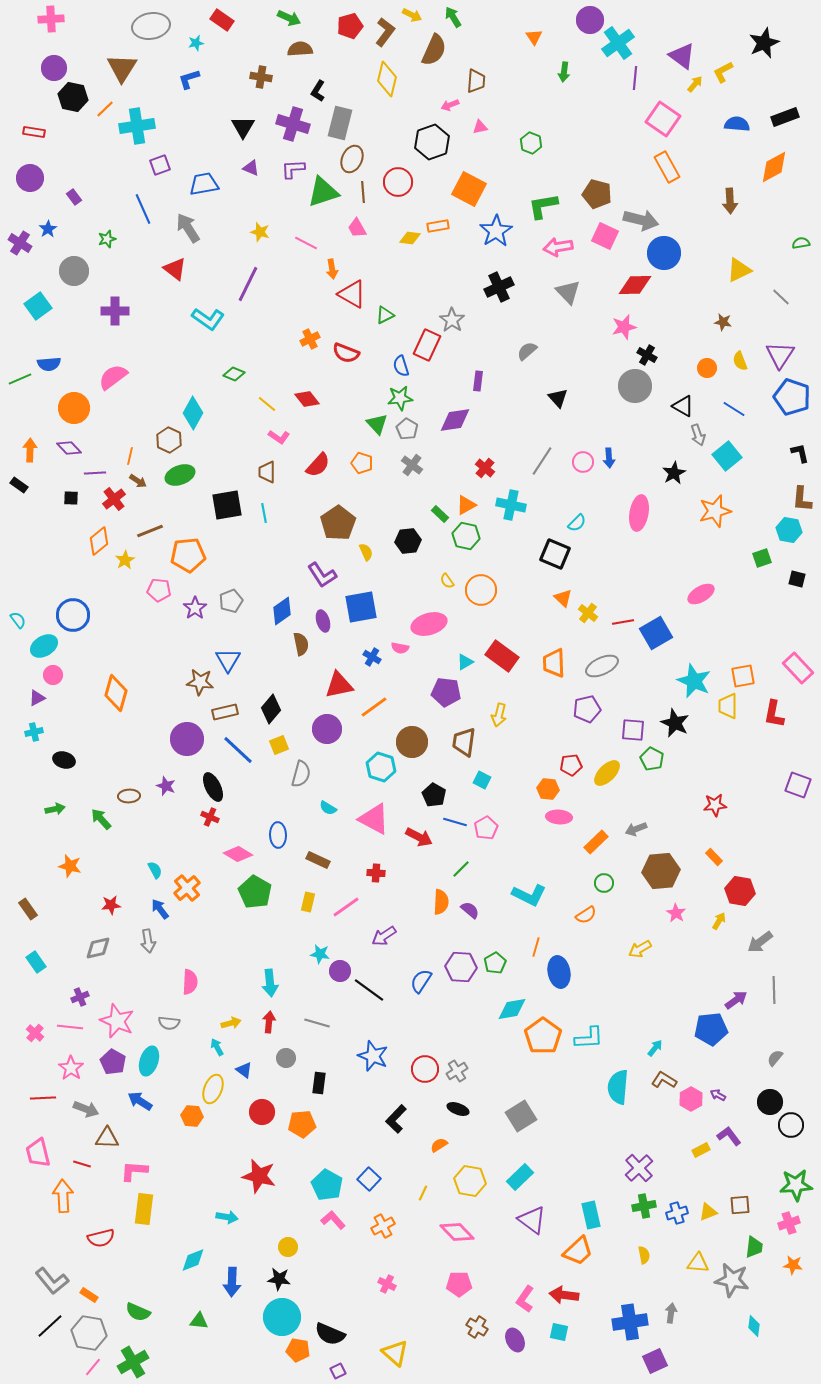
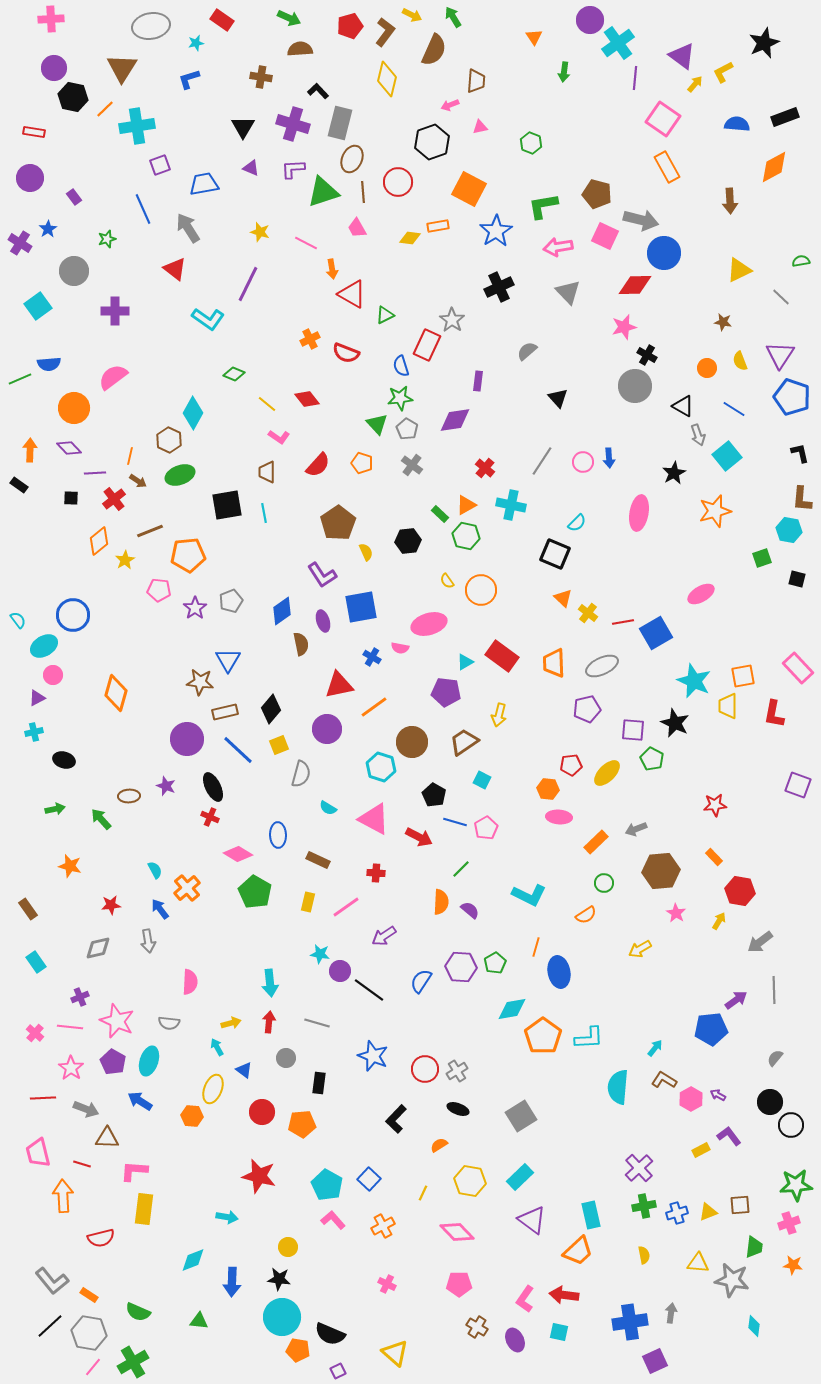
black L-shape at (318, 91): rotated 105 degrees clockwise
green semicircle at (801, 243): moved 18 px down
brown trapezoid at (464, 742): rotated 48 degrees clockwise
